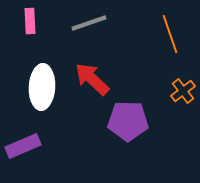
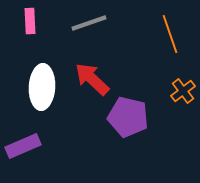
purple pentagon: moved 4 px up; rotated 12 degrees clockwise
